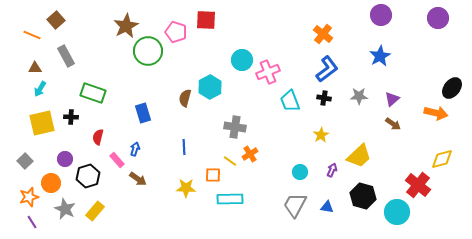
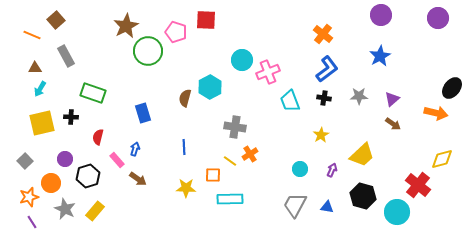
yellow trapezoid at (359, 156): moved 3 px right, 1 px up
cyan circle at (300, 172): moved 3 px up
